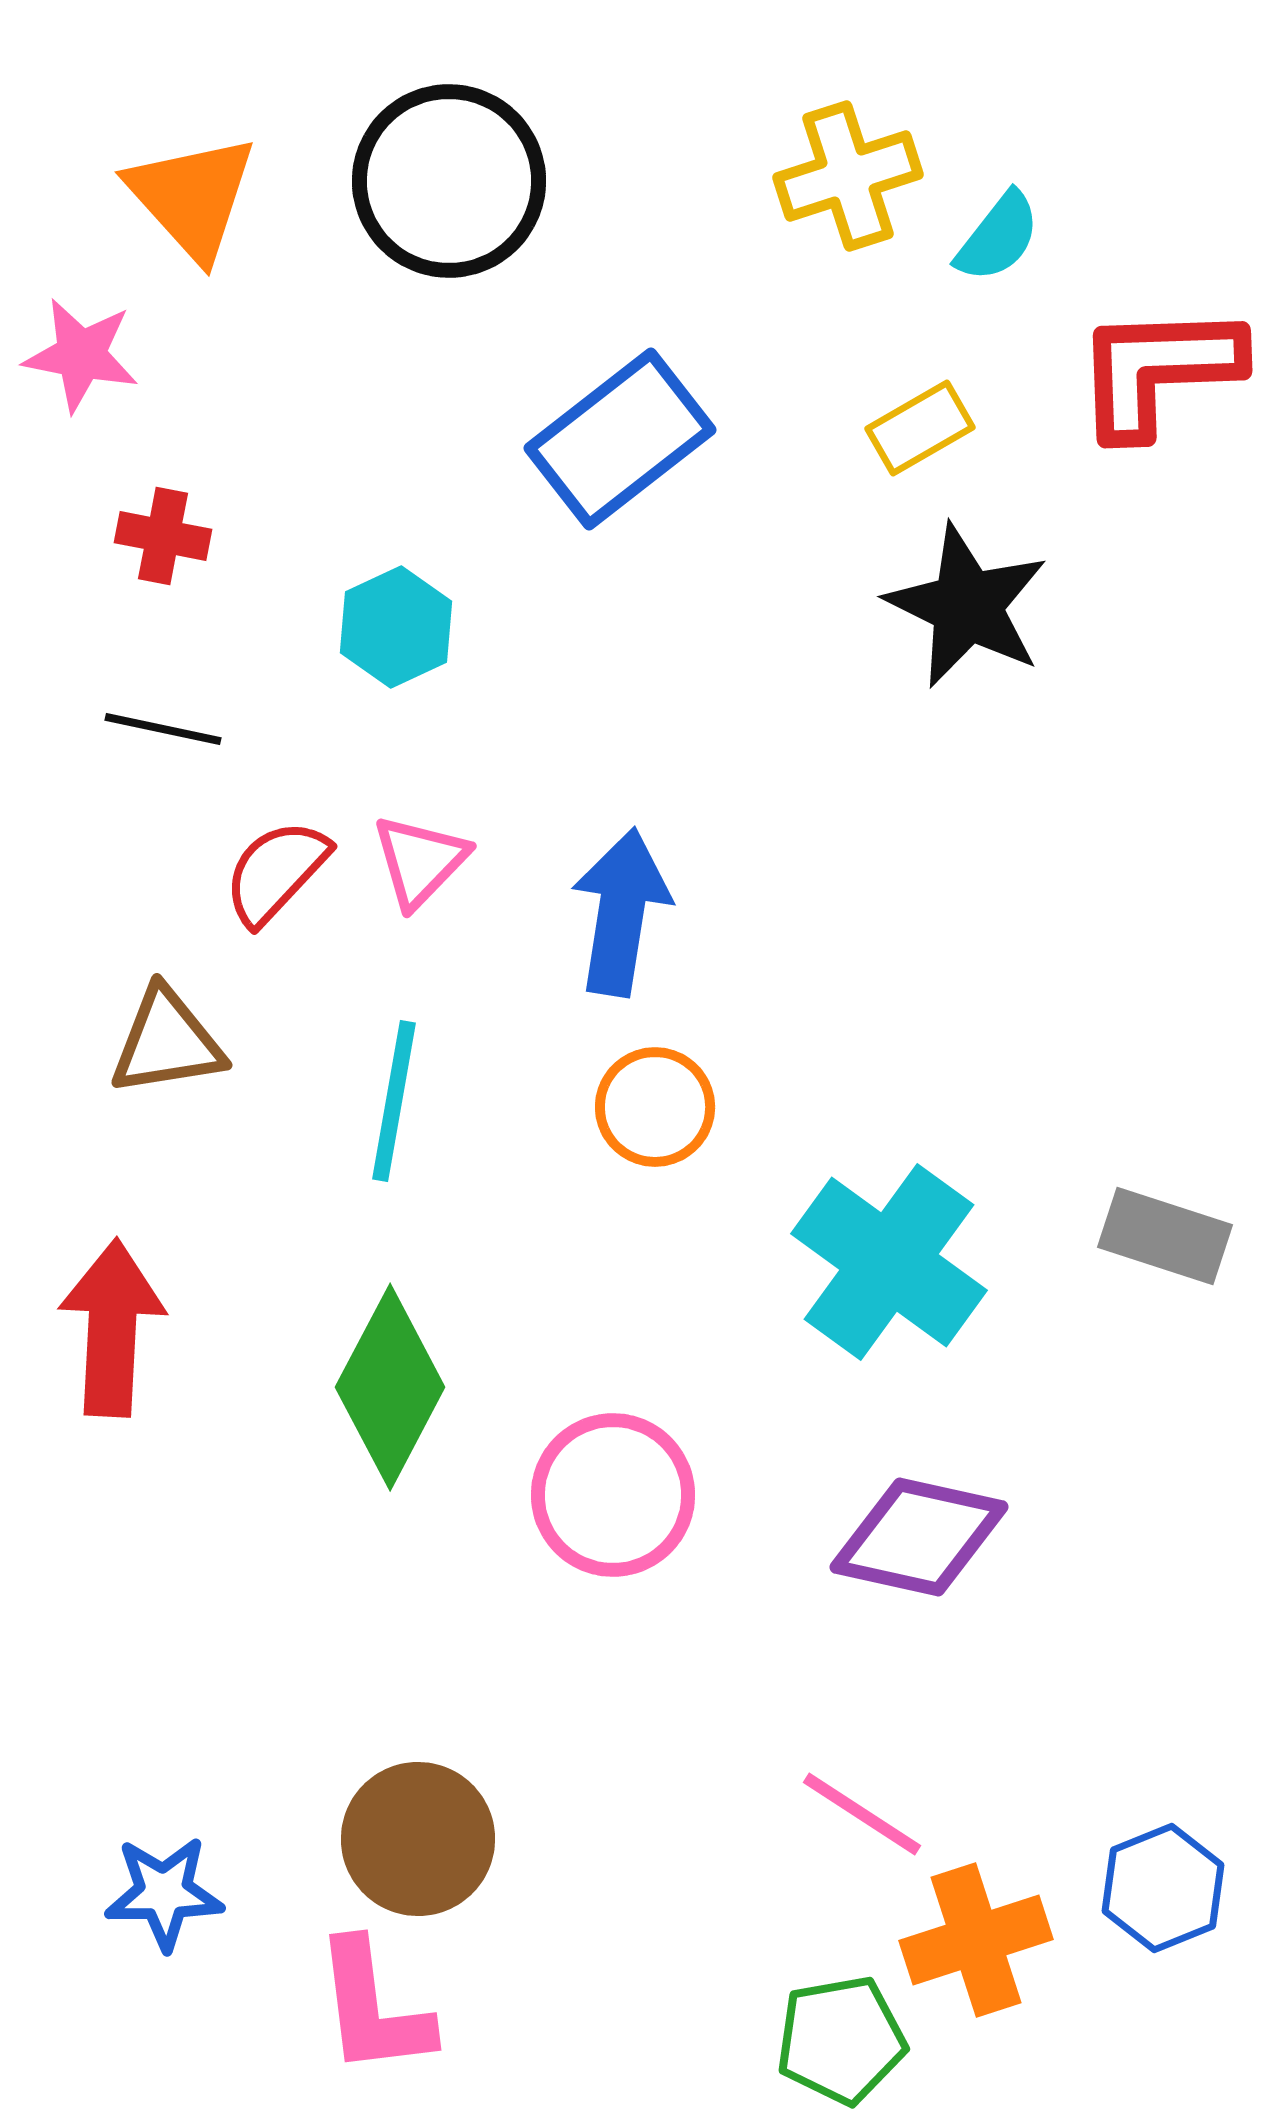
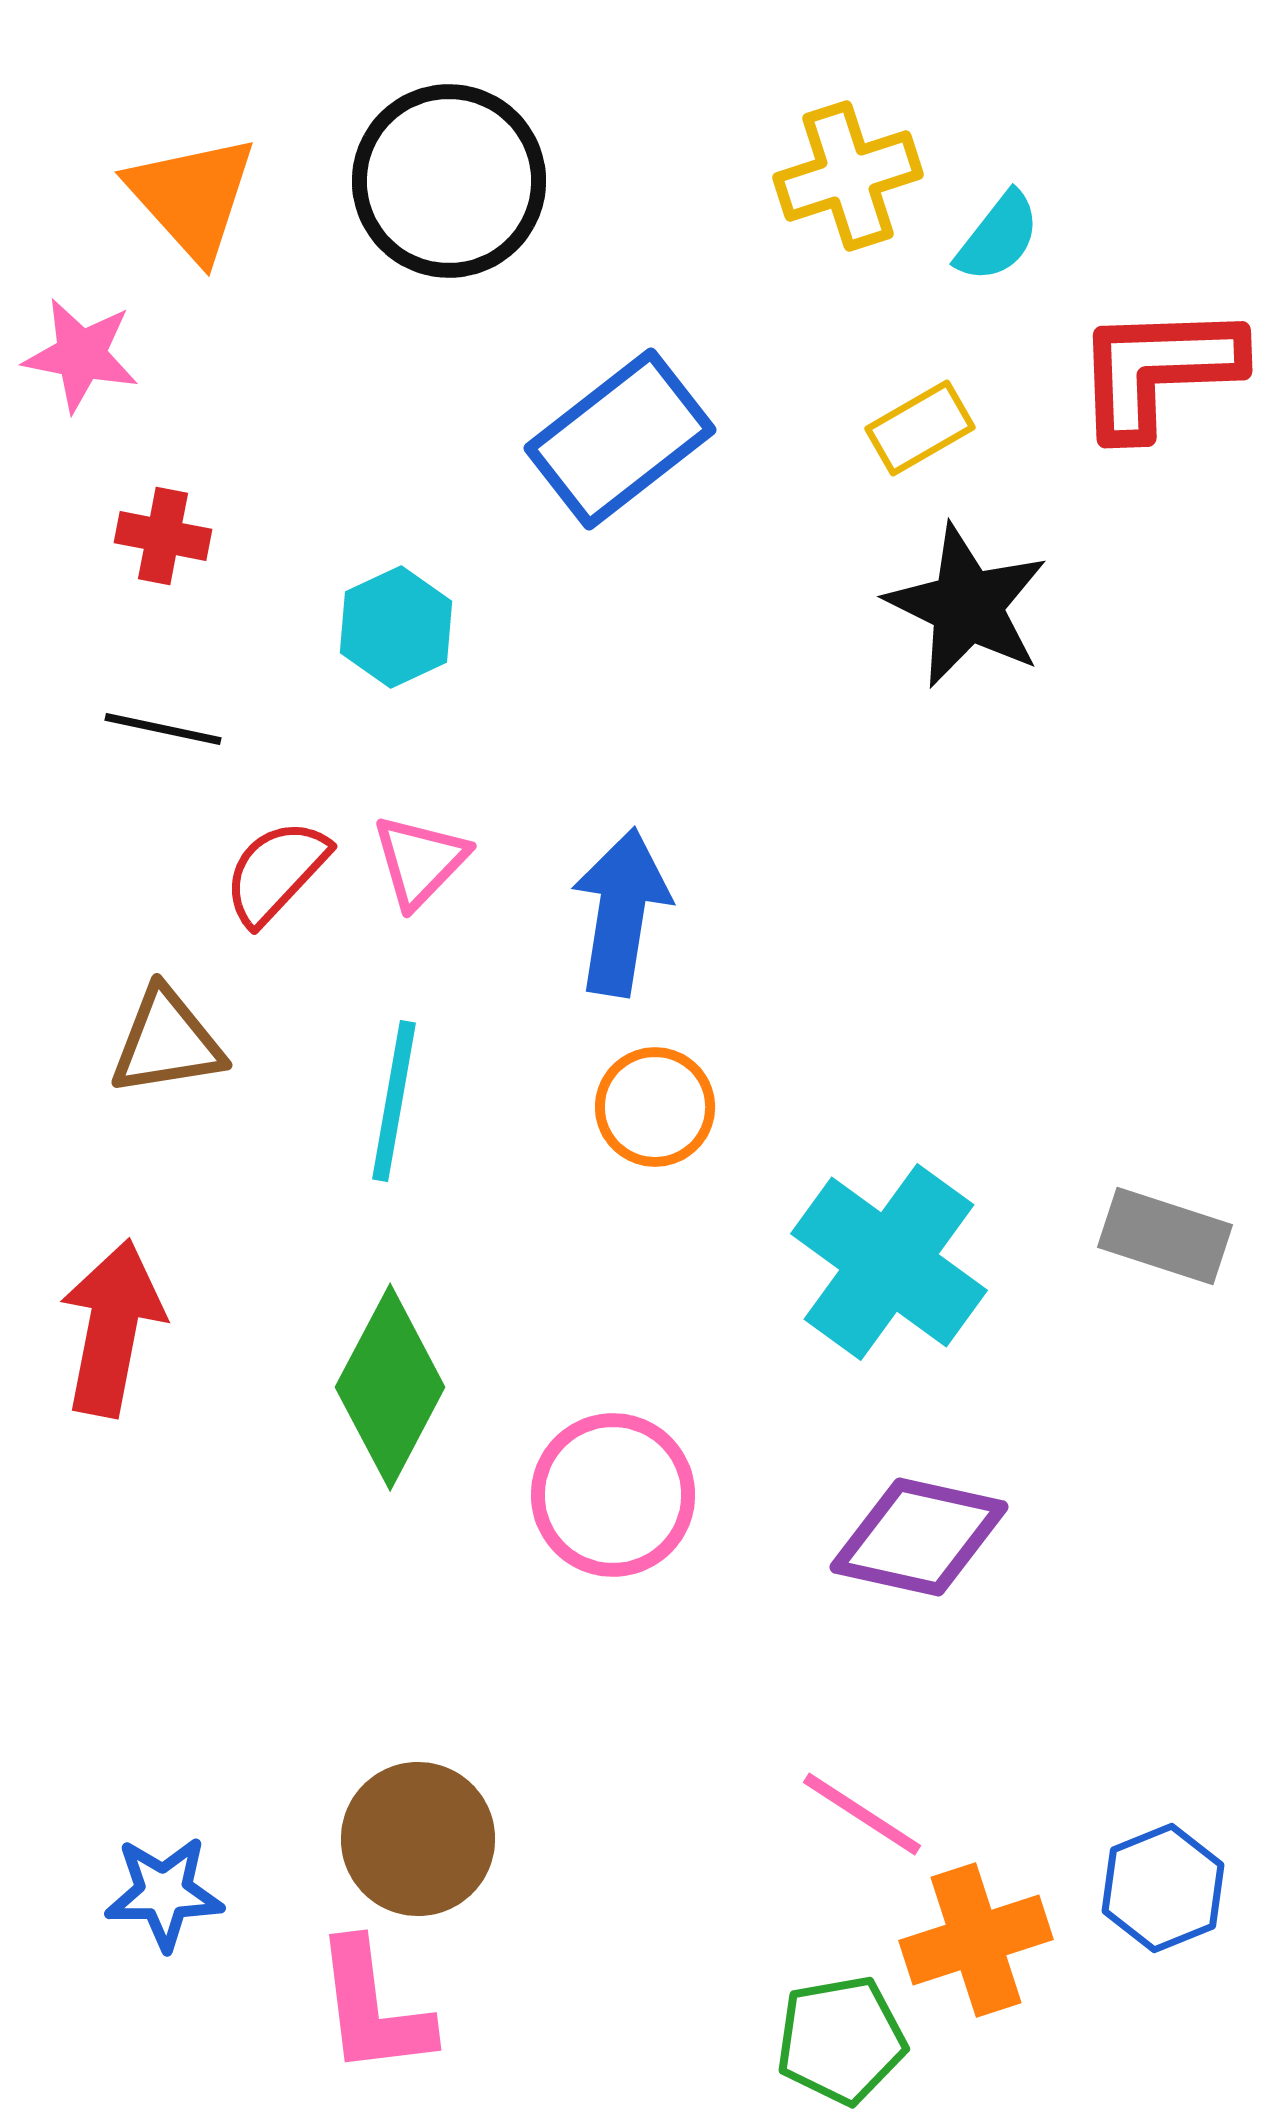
red arrow: rotated 8 degrees clockwise
